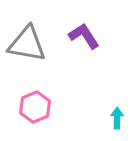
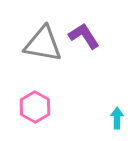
gray triangle: moved 16 px right
pink hexagon: rotated 8 degrees counterclockwise
